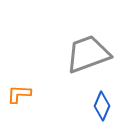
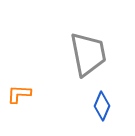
gray trapezoid: rotated 99 degrees clockwise
